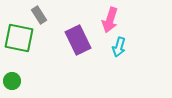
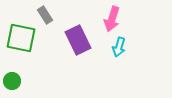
gray rectangle: moved 6 px right
pink arrow: moved 2 px right, 1 px up
green square: moved 2 px right
